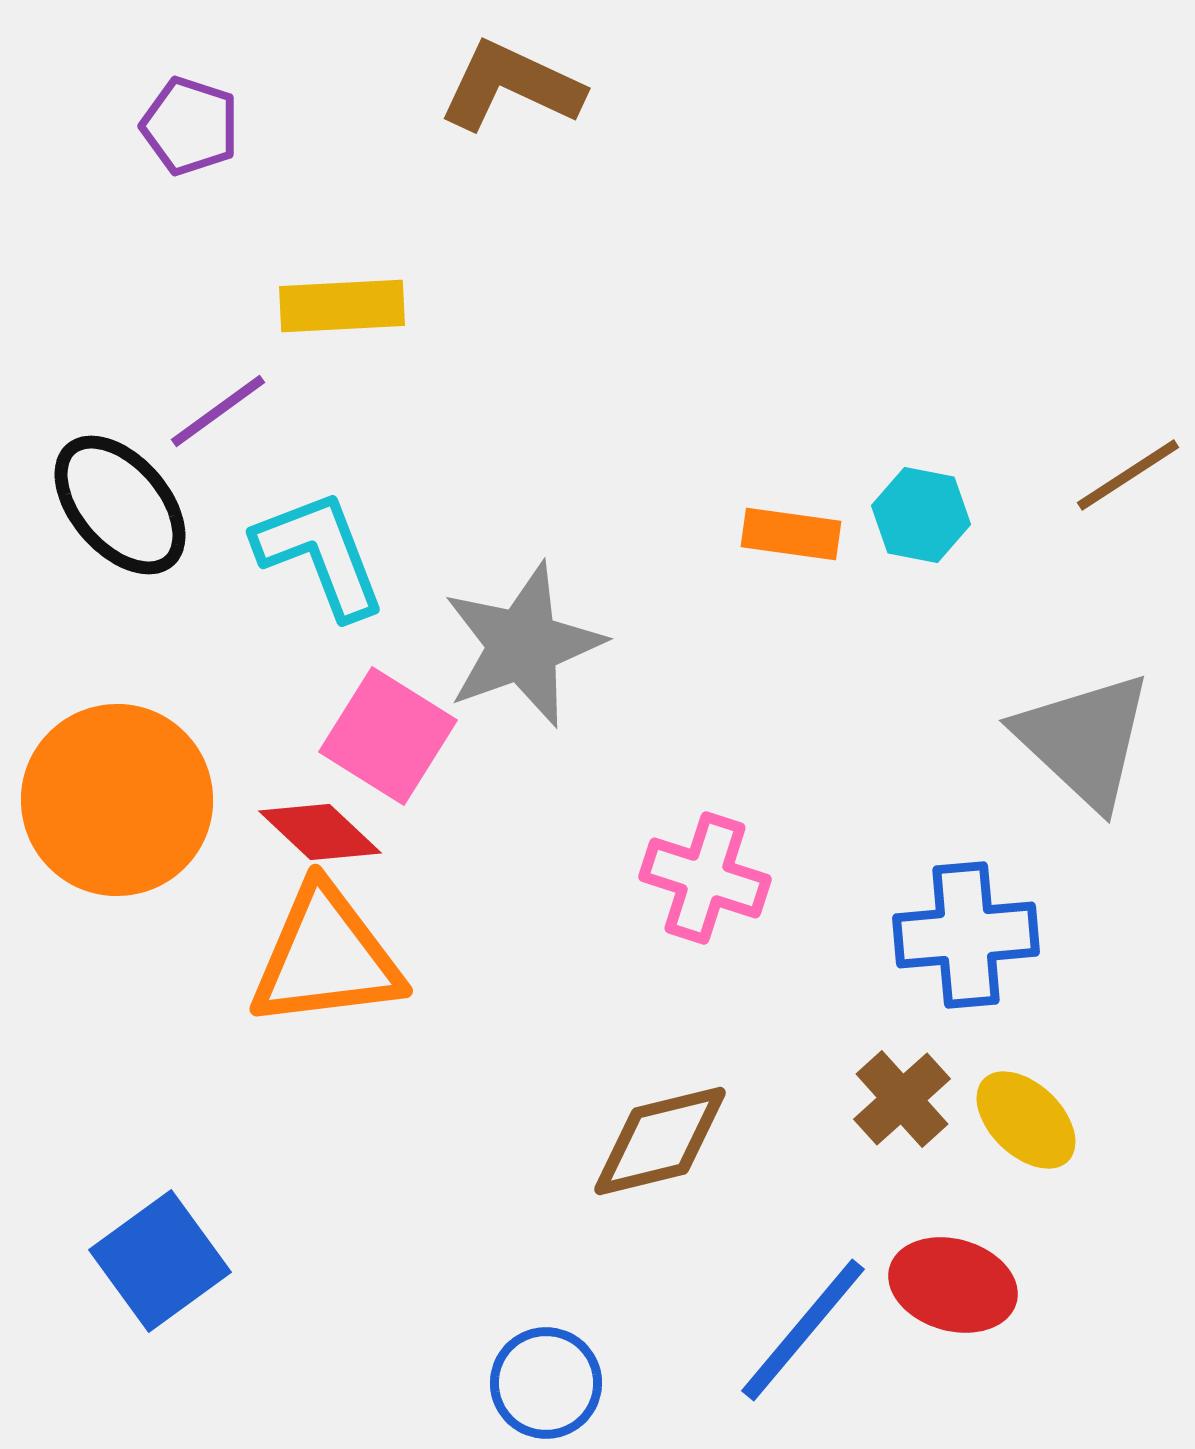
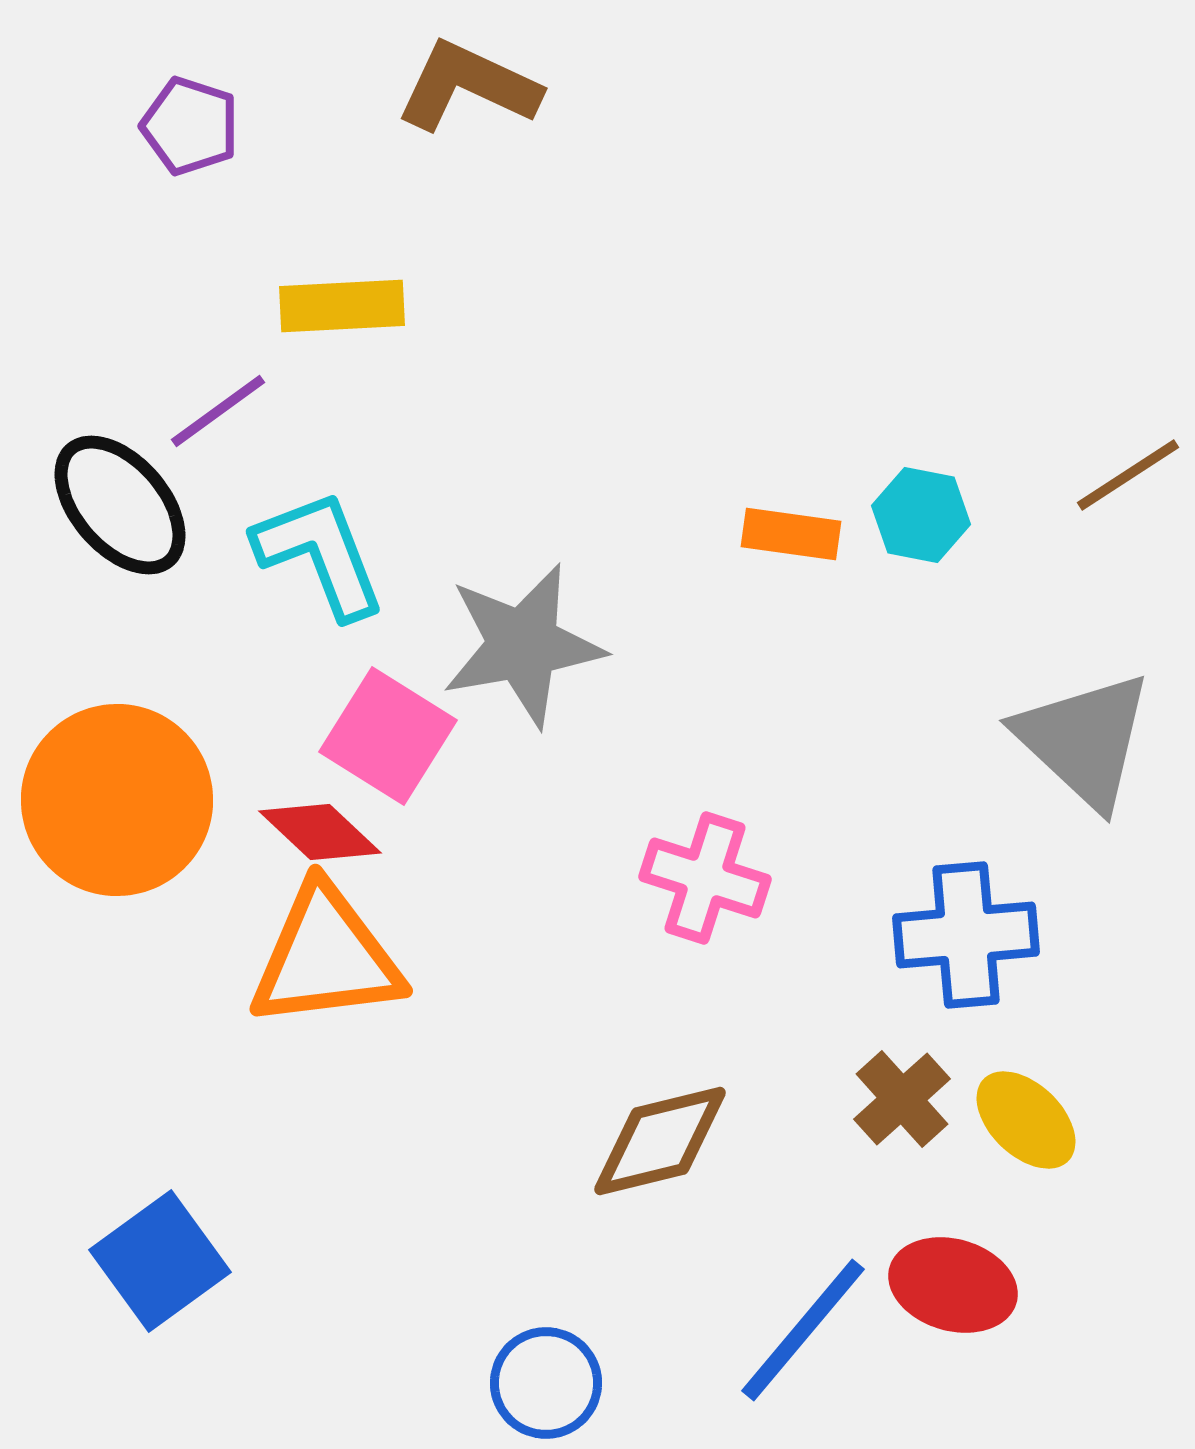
brown L-shape: moved 43 px left
gray star: rotated 10 degrees clockwise
